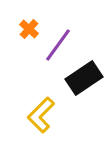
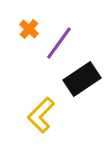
purple line: moved 1 px right, 2 px up
black rectangle: moved 2 px left, 1 px down
